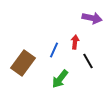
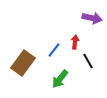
blue line: rotated 14 degrees clockwise
